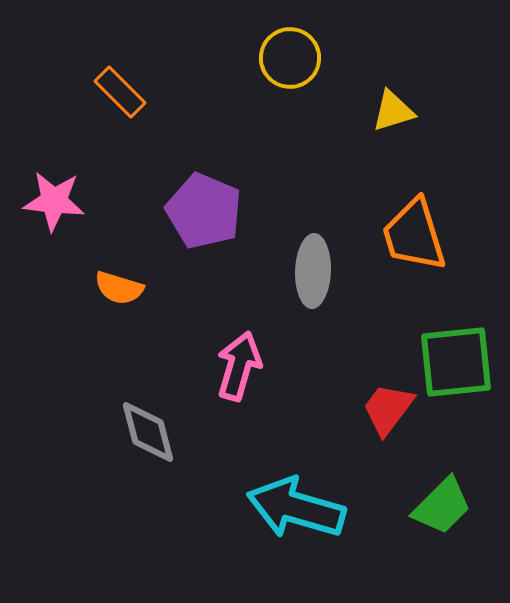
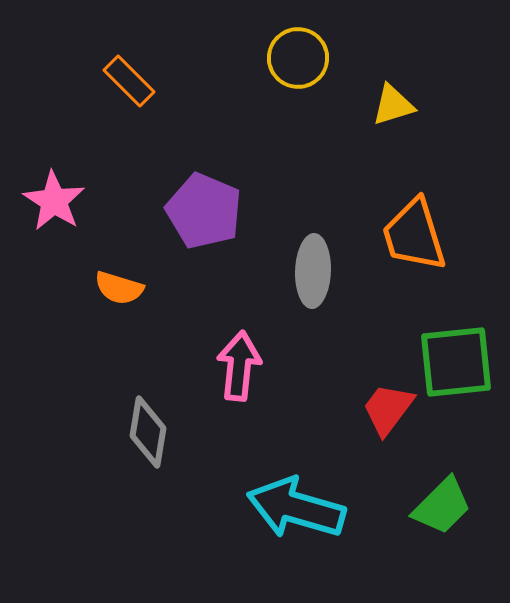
yellow circle: moved 8 px right
orange rectangle: moved 9 px right, 11 px up
yellow triangle: moved 6 px up
pink star: rotated 26 degrees clockwise
pink arrow: rotated 10 degrees counterclockwise
gray diamond: rotated 24 degrees clockwise
